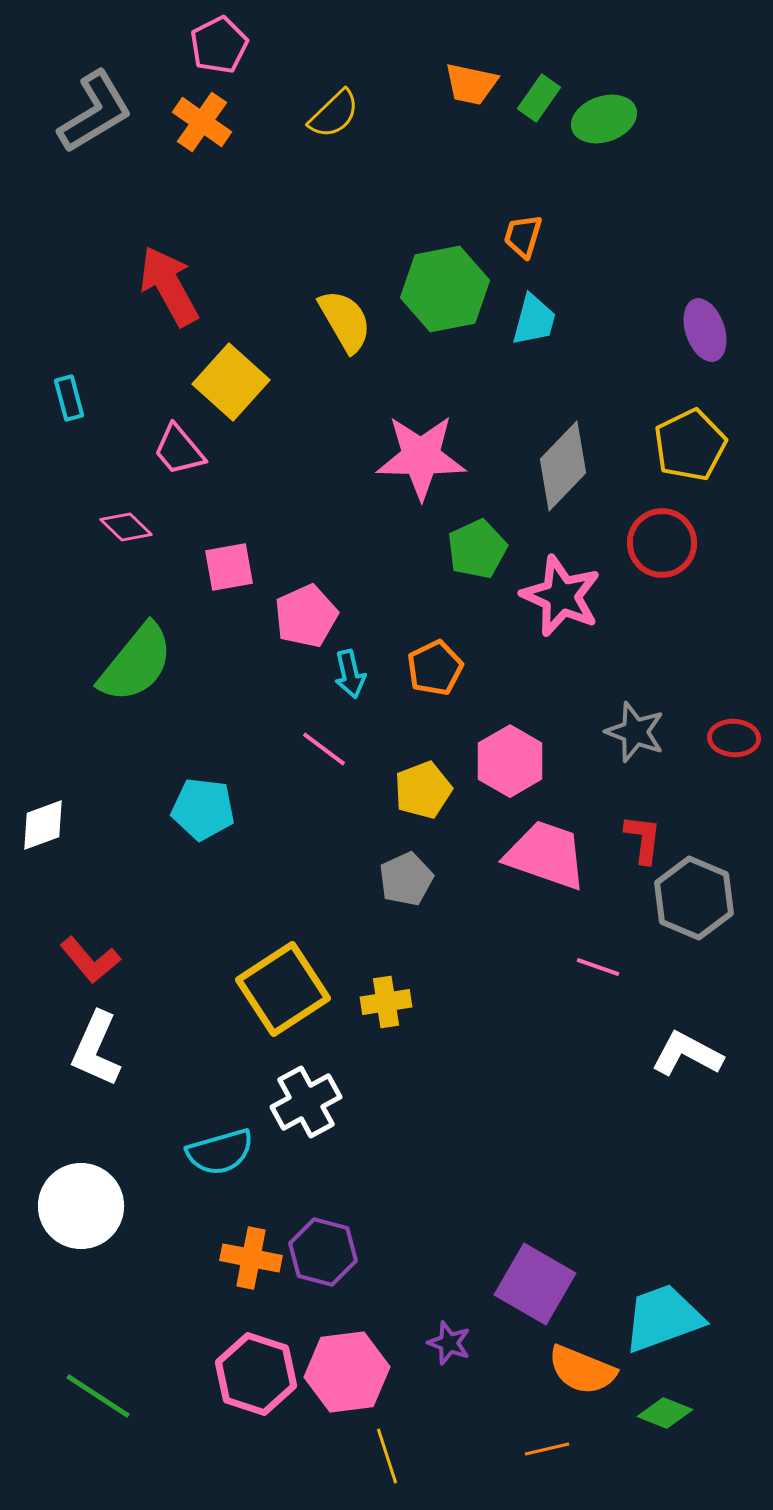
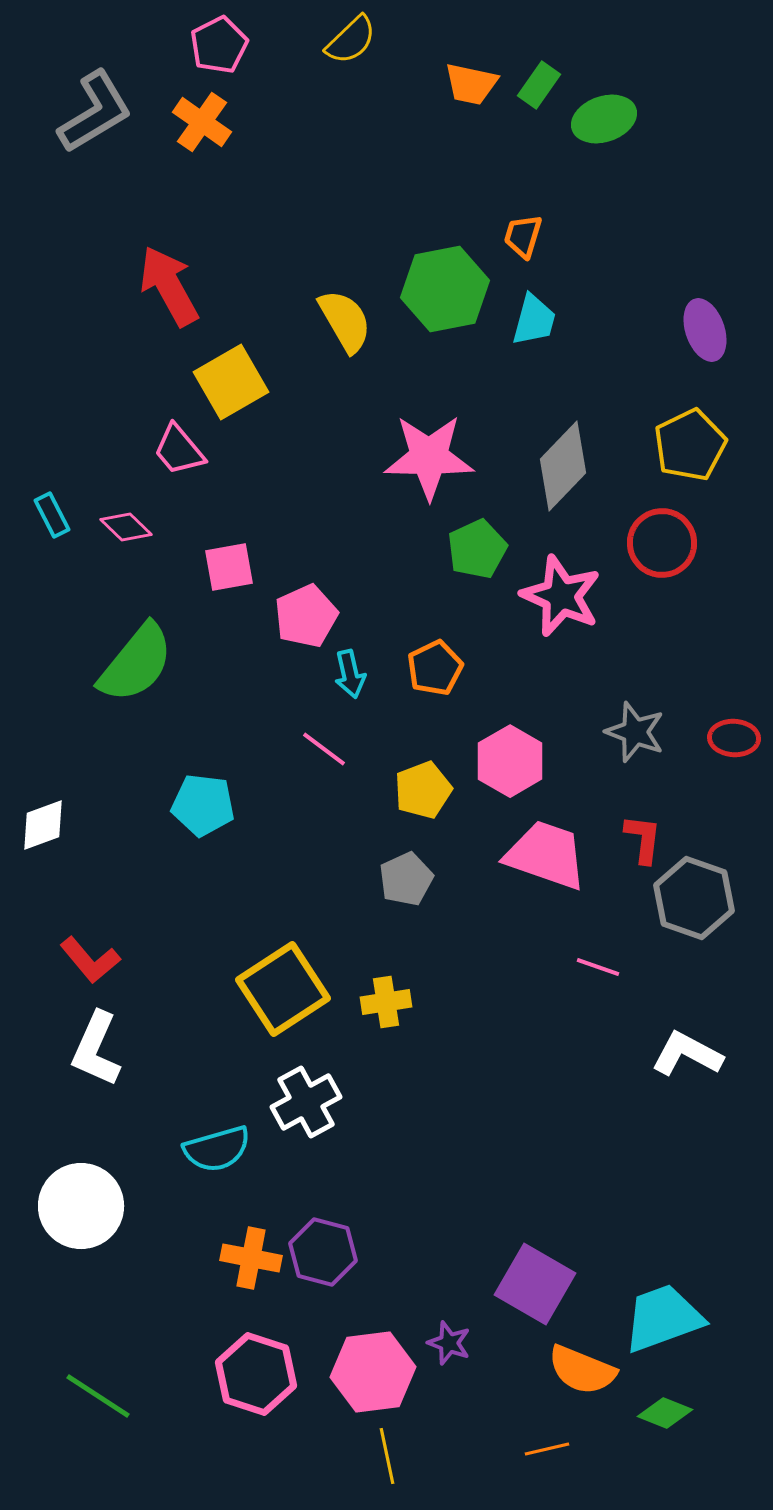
green rectangle at (539, 98): moved 13 px up
yellow semicircle at (334, 114): moved 17 px right, 74 px up
yellow square at (231, 382): rotated 18 degrees clockwise
cyan rectangle at (69, 398): moved 17 px left, 117 px down; rotated 12 degrees counterclockwise
pink star at (421, 457): moved 8 px right
cyan pentagon at (203, 809): moved 4 px up
gray hexagon at (694, 898): rotated 4 degrees counterclockwise
cyan semicircle at (220, 1152): moved 3 px left, 3 px up
pink hexagon at (347, 1372): moved 26 px right
yellow line at (387, 1456): rotated 6 degrees clockwise
